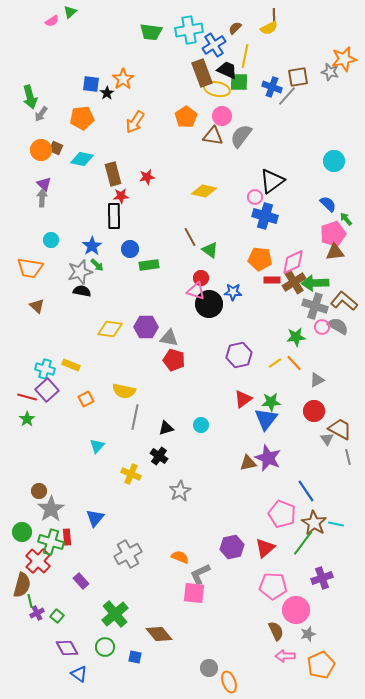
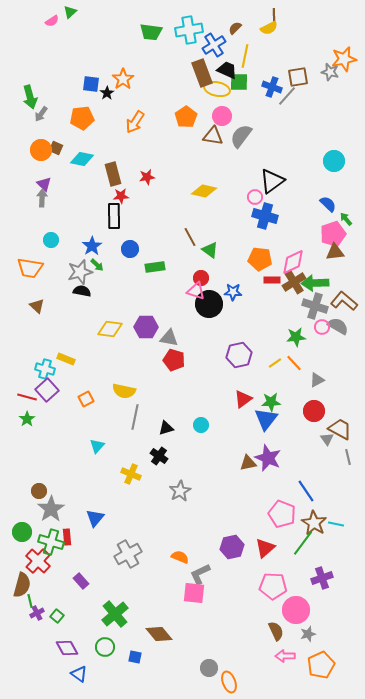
green rectangle at (149, 265): moved 6 px right, 2 px down
yellow rectangle at (71, 365): moved 5 px left, 6 px up
